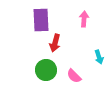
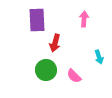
purple rectangle: moved 4 px left
